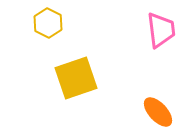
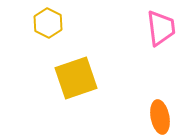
pink trapezoid: moved 2 px up
orange ellipse: moved 2 px right, 5 px down; rotated 32 degrees clockwise
